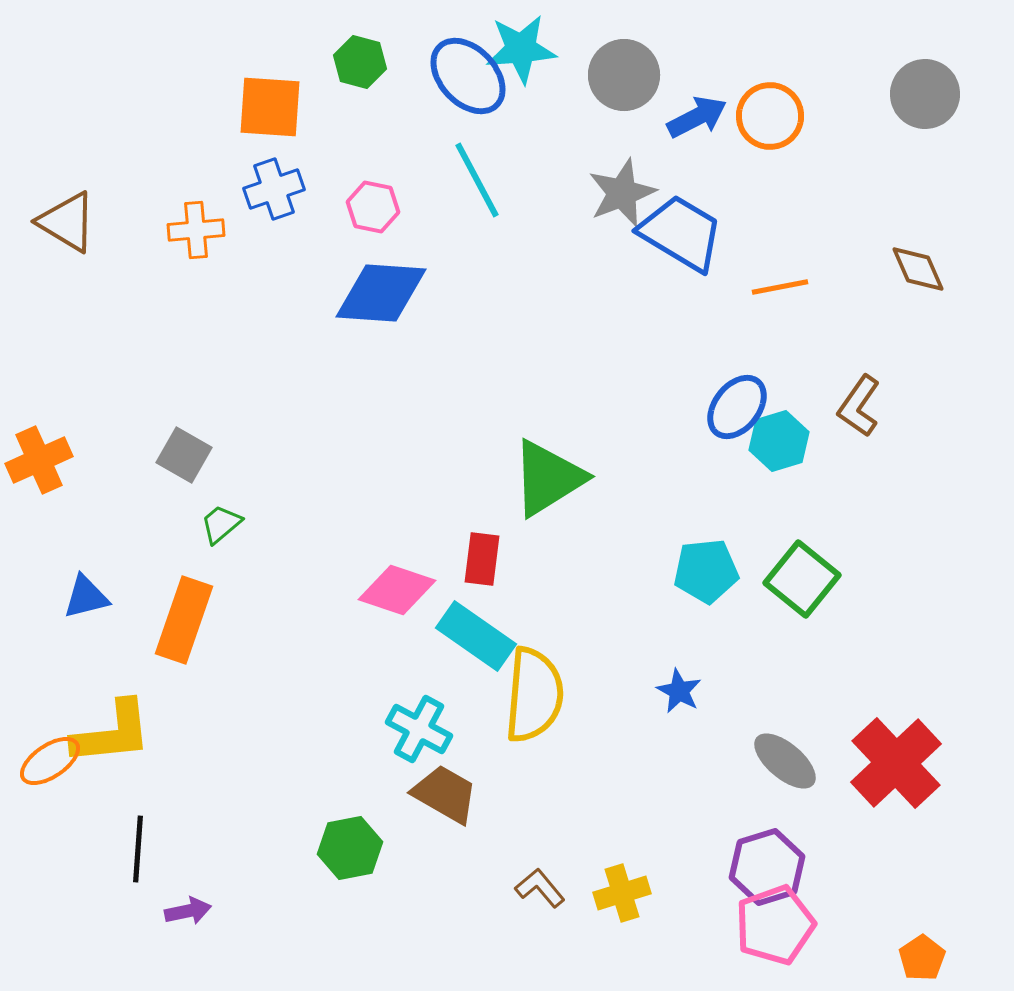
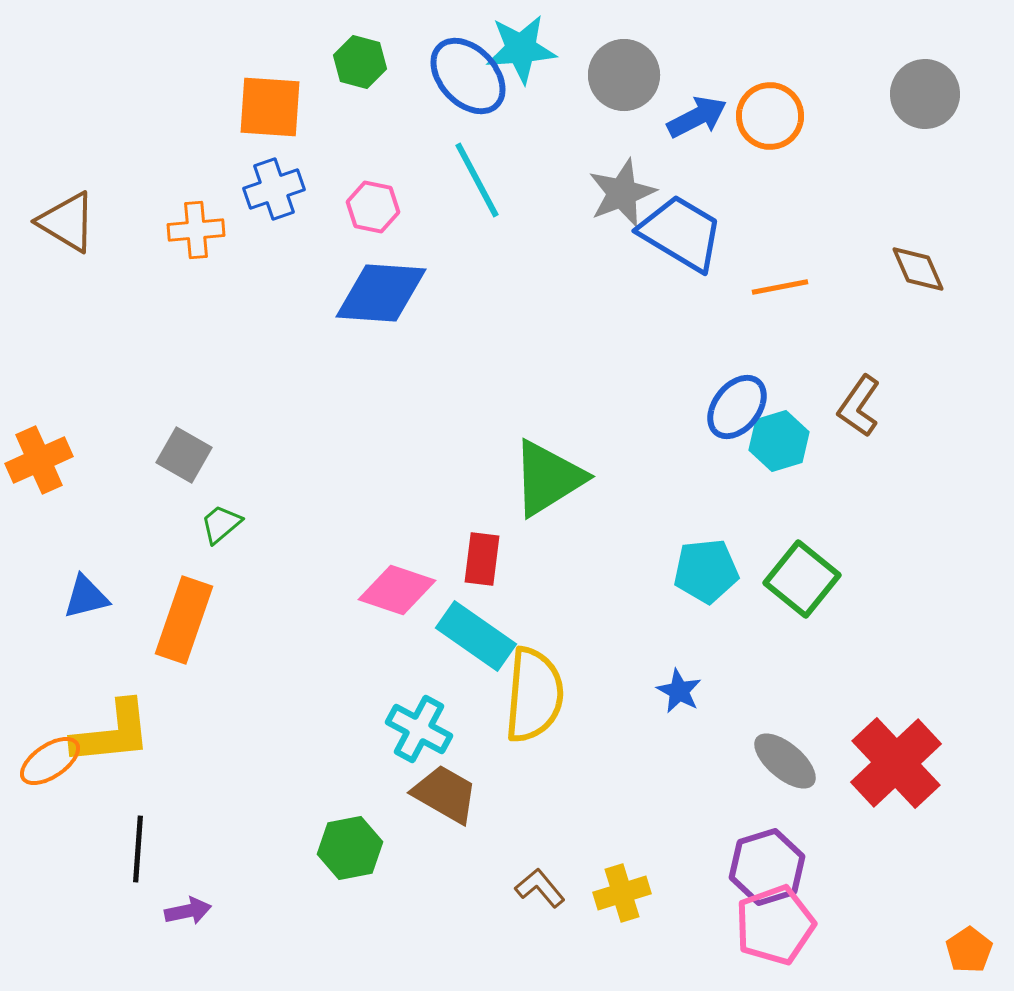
orange pentagon at (922, 958): moved 47 px right, 8 px up
